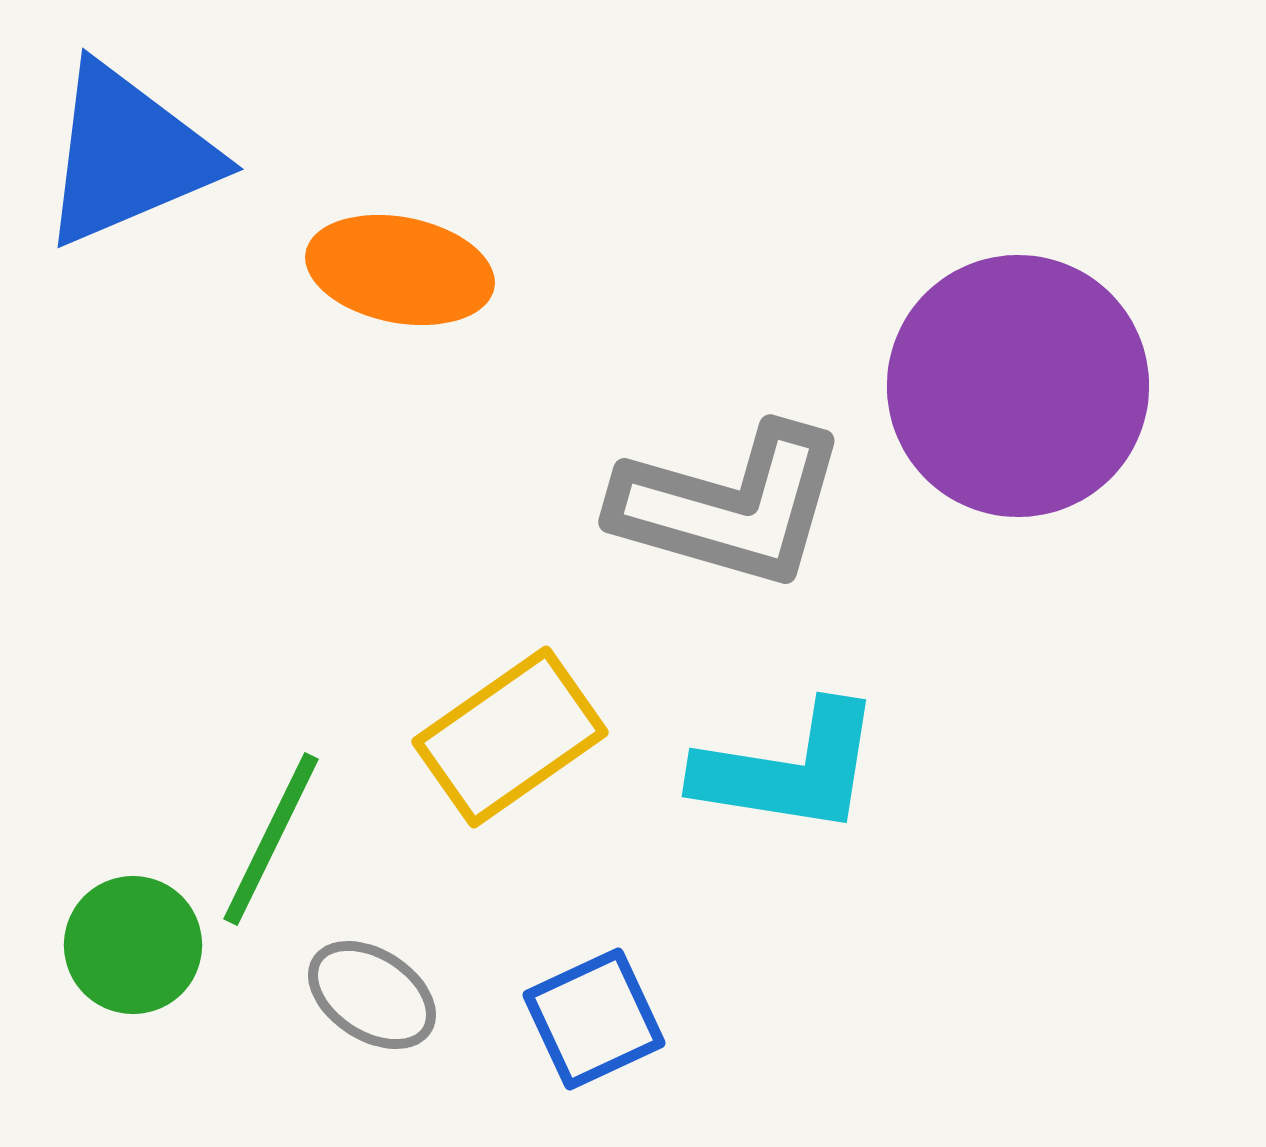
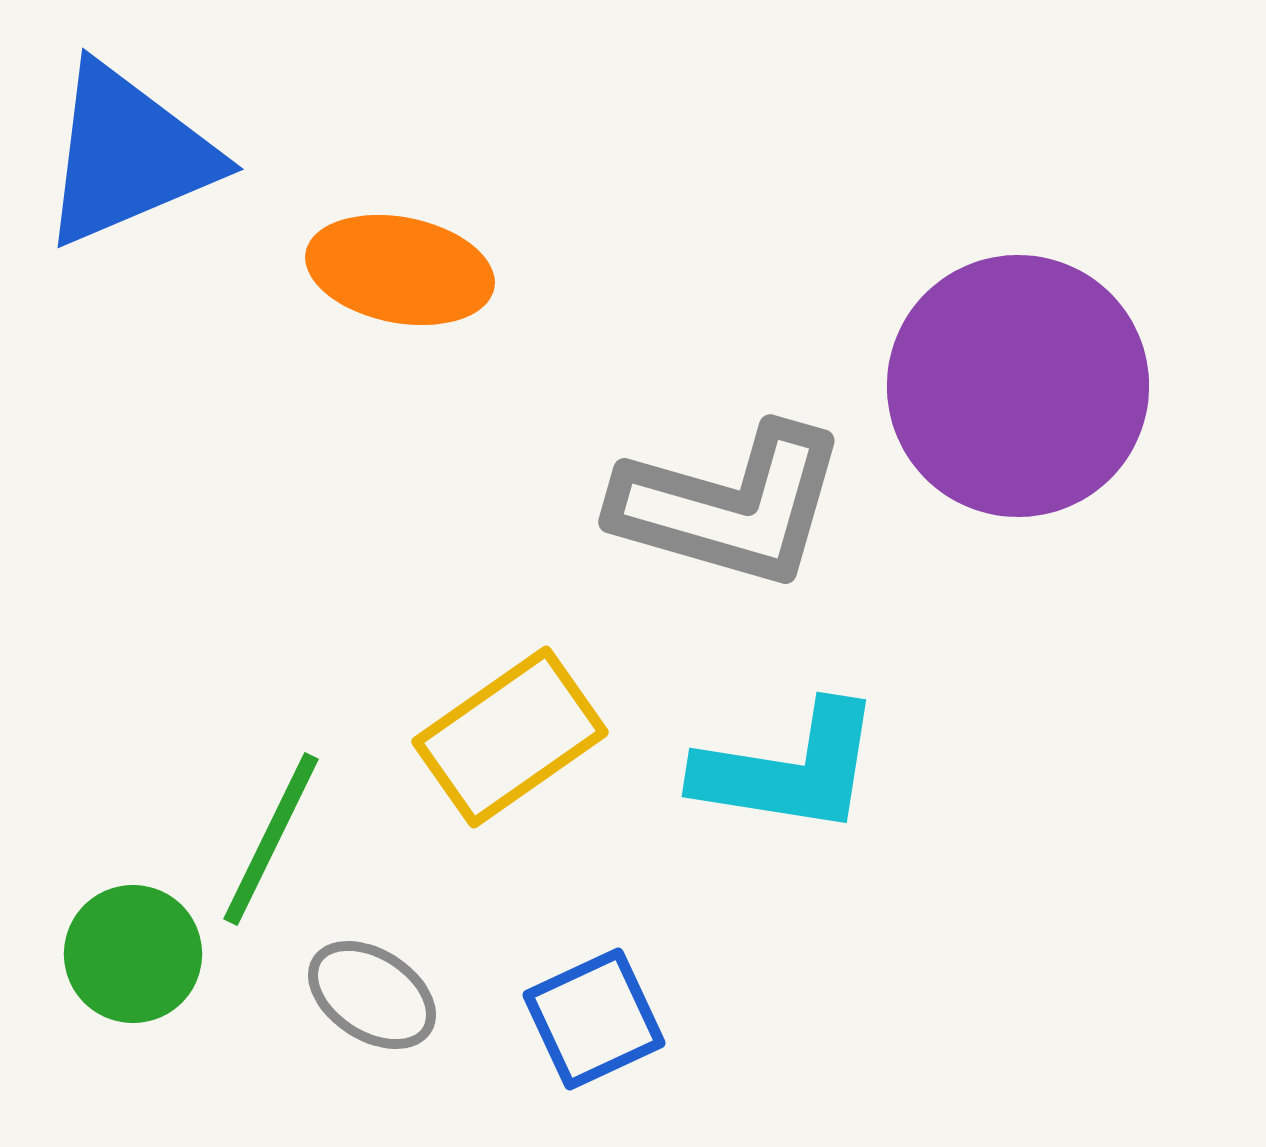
green circle: moved 9 px down
